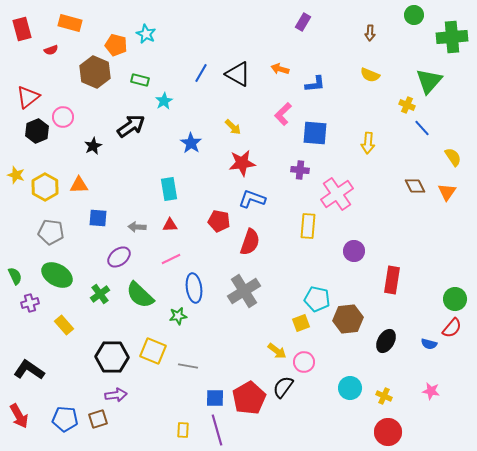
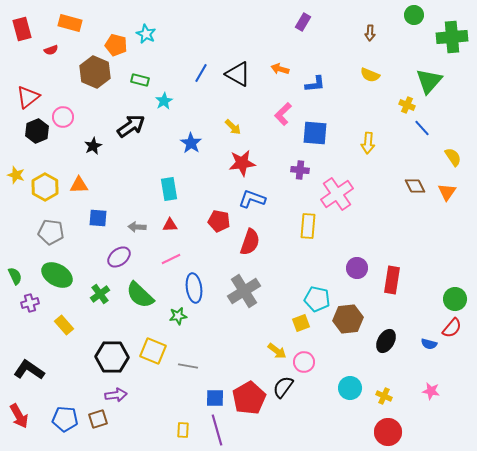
purple circle at (354, 251): moved 3 px right, 17 px down
